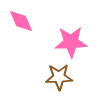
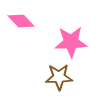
pink diamond: rotated 20 degrees counterclockwise
